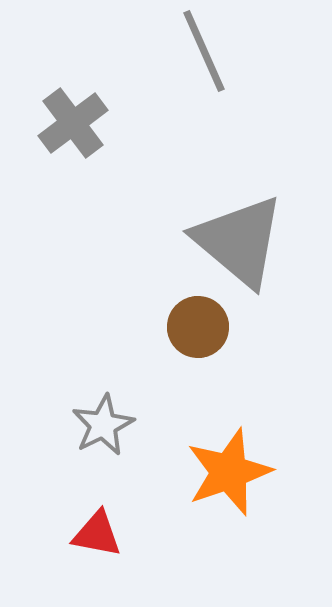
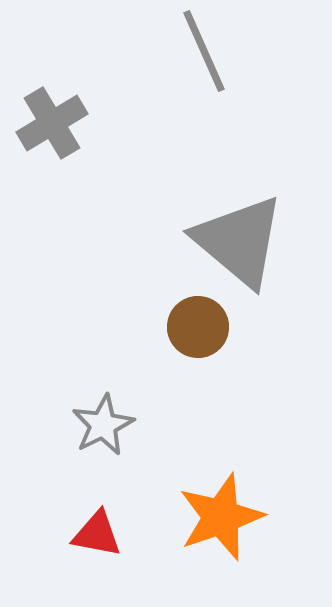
gray cross: moved 21 px left; rotated 6 degrees clockwise
orange star: moved 8 px left, 45 px down
